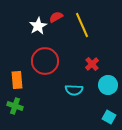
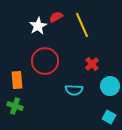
cyan circle: moved 2 px right, 1 px down
